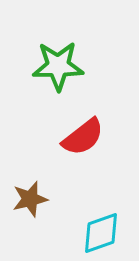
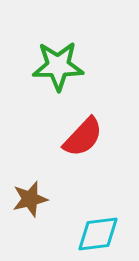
red semicircle: rotated 9 degrees counterclockwise
cyan diamond: moved 3 px left, 1 px down; rotated 12 degrees clockwise
